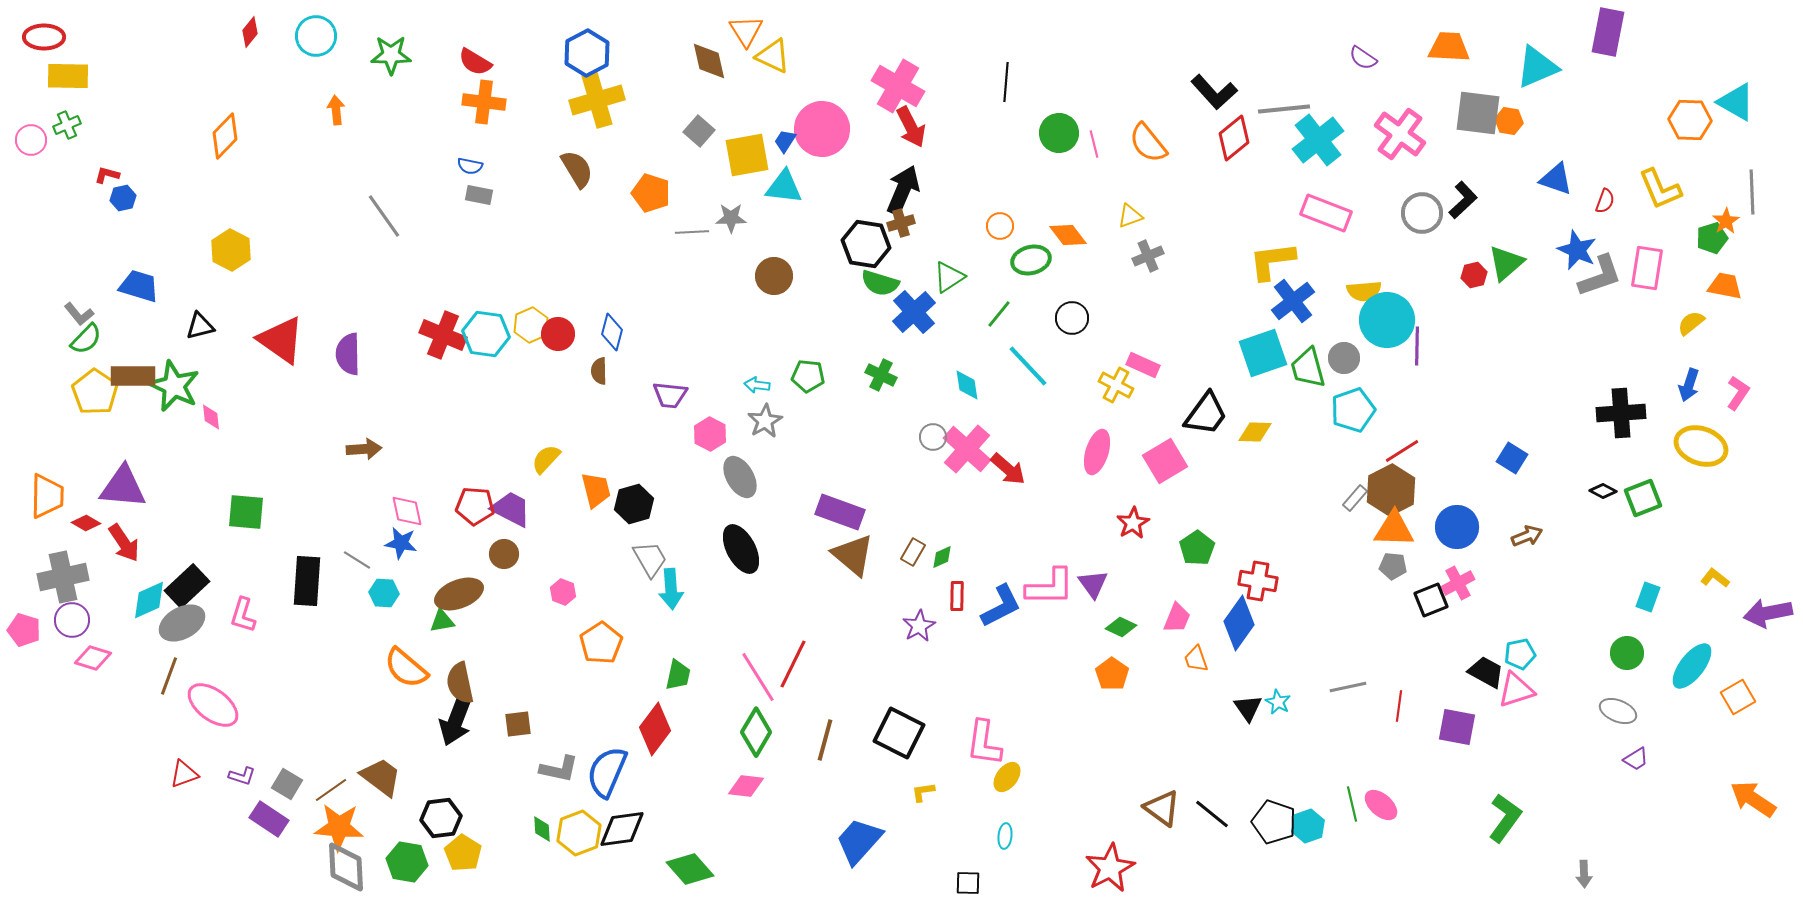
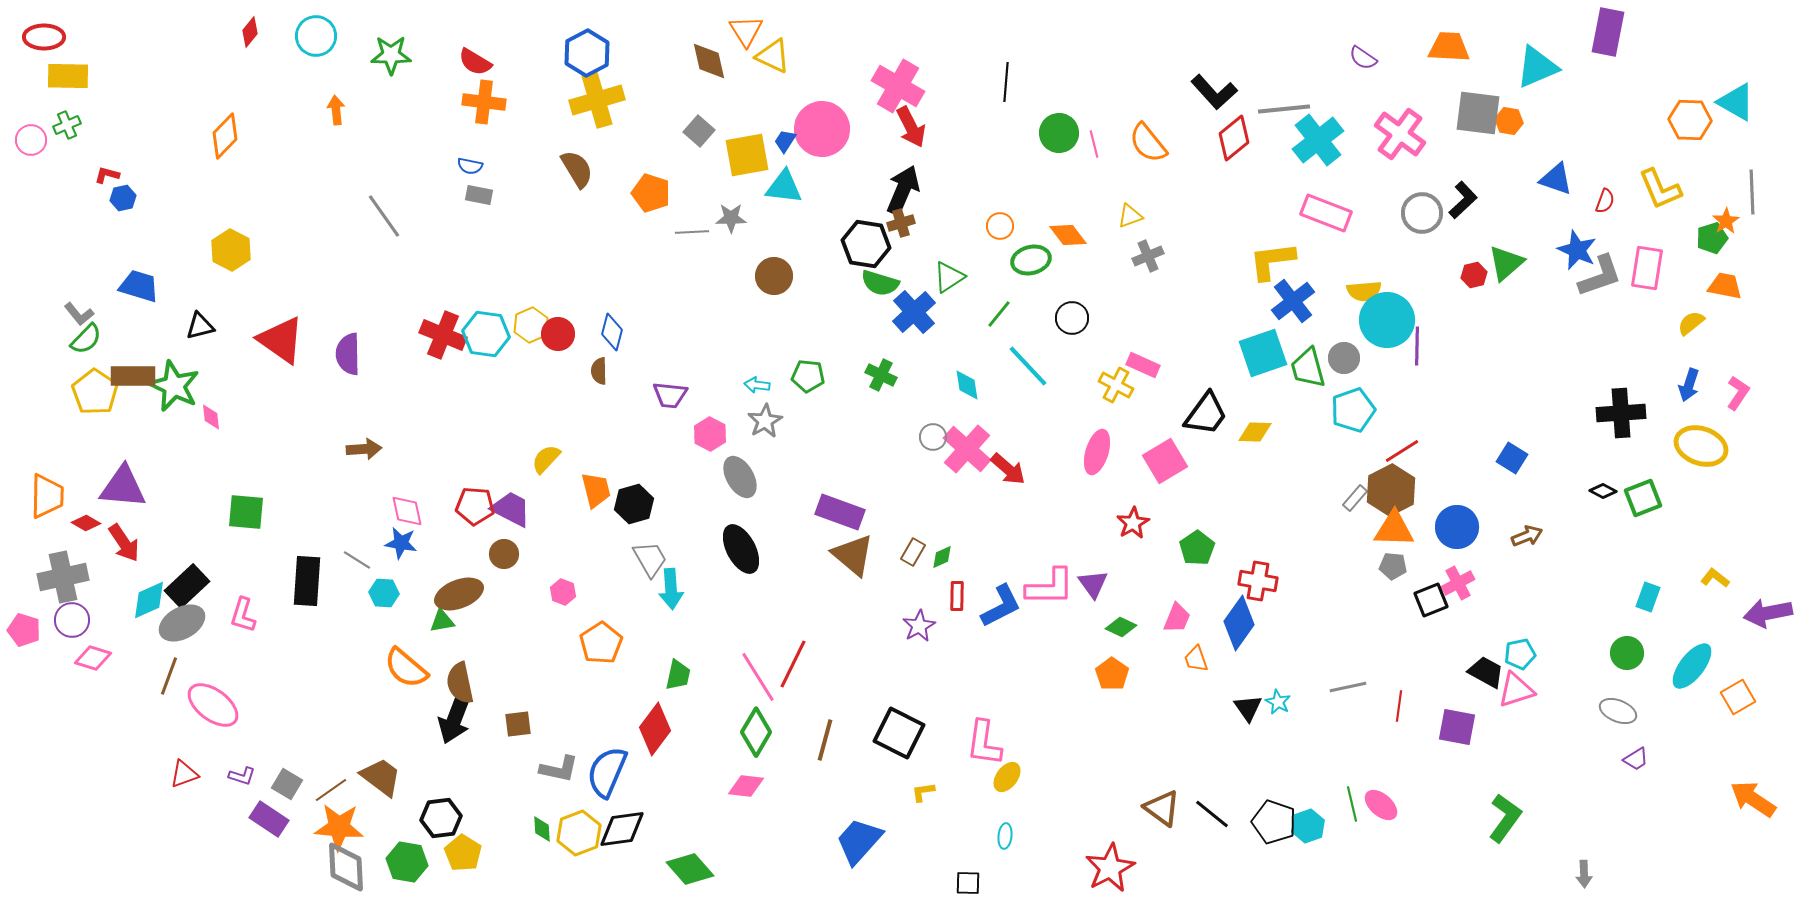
black arrow at (456, 720): moved 1 px left, 2 px up
